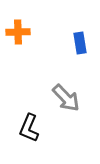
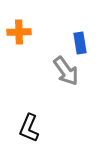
orange cross: moved 1 px right
gray arrow: moved 27 px up; rotated 8 degrees clockwise
